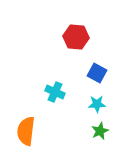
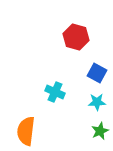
red hexagon: rotated 10 degrees clockwise
cyan star: moved 2 px up
